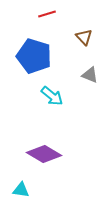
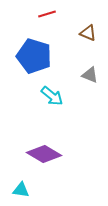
brown triangle: moved 4 px right, 4 px up; rotated 24 degrees counterclockwise
